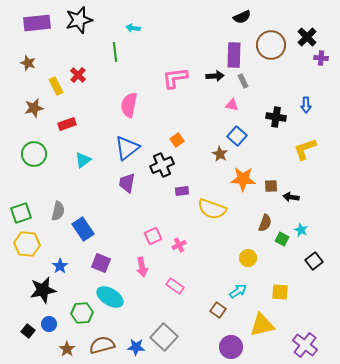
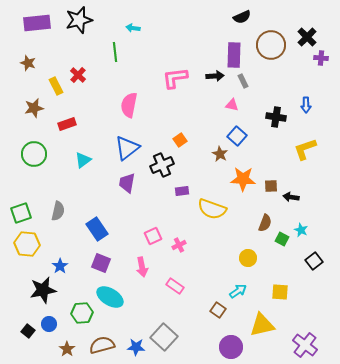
orange square at (177, 140): moved 3 px right
blue rectangle at (83, 229): moved 14 px right
